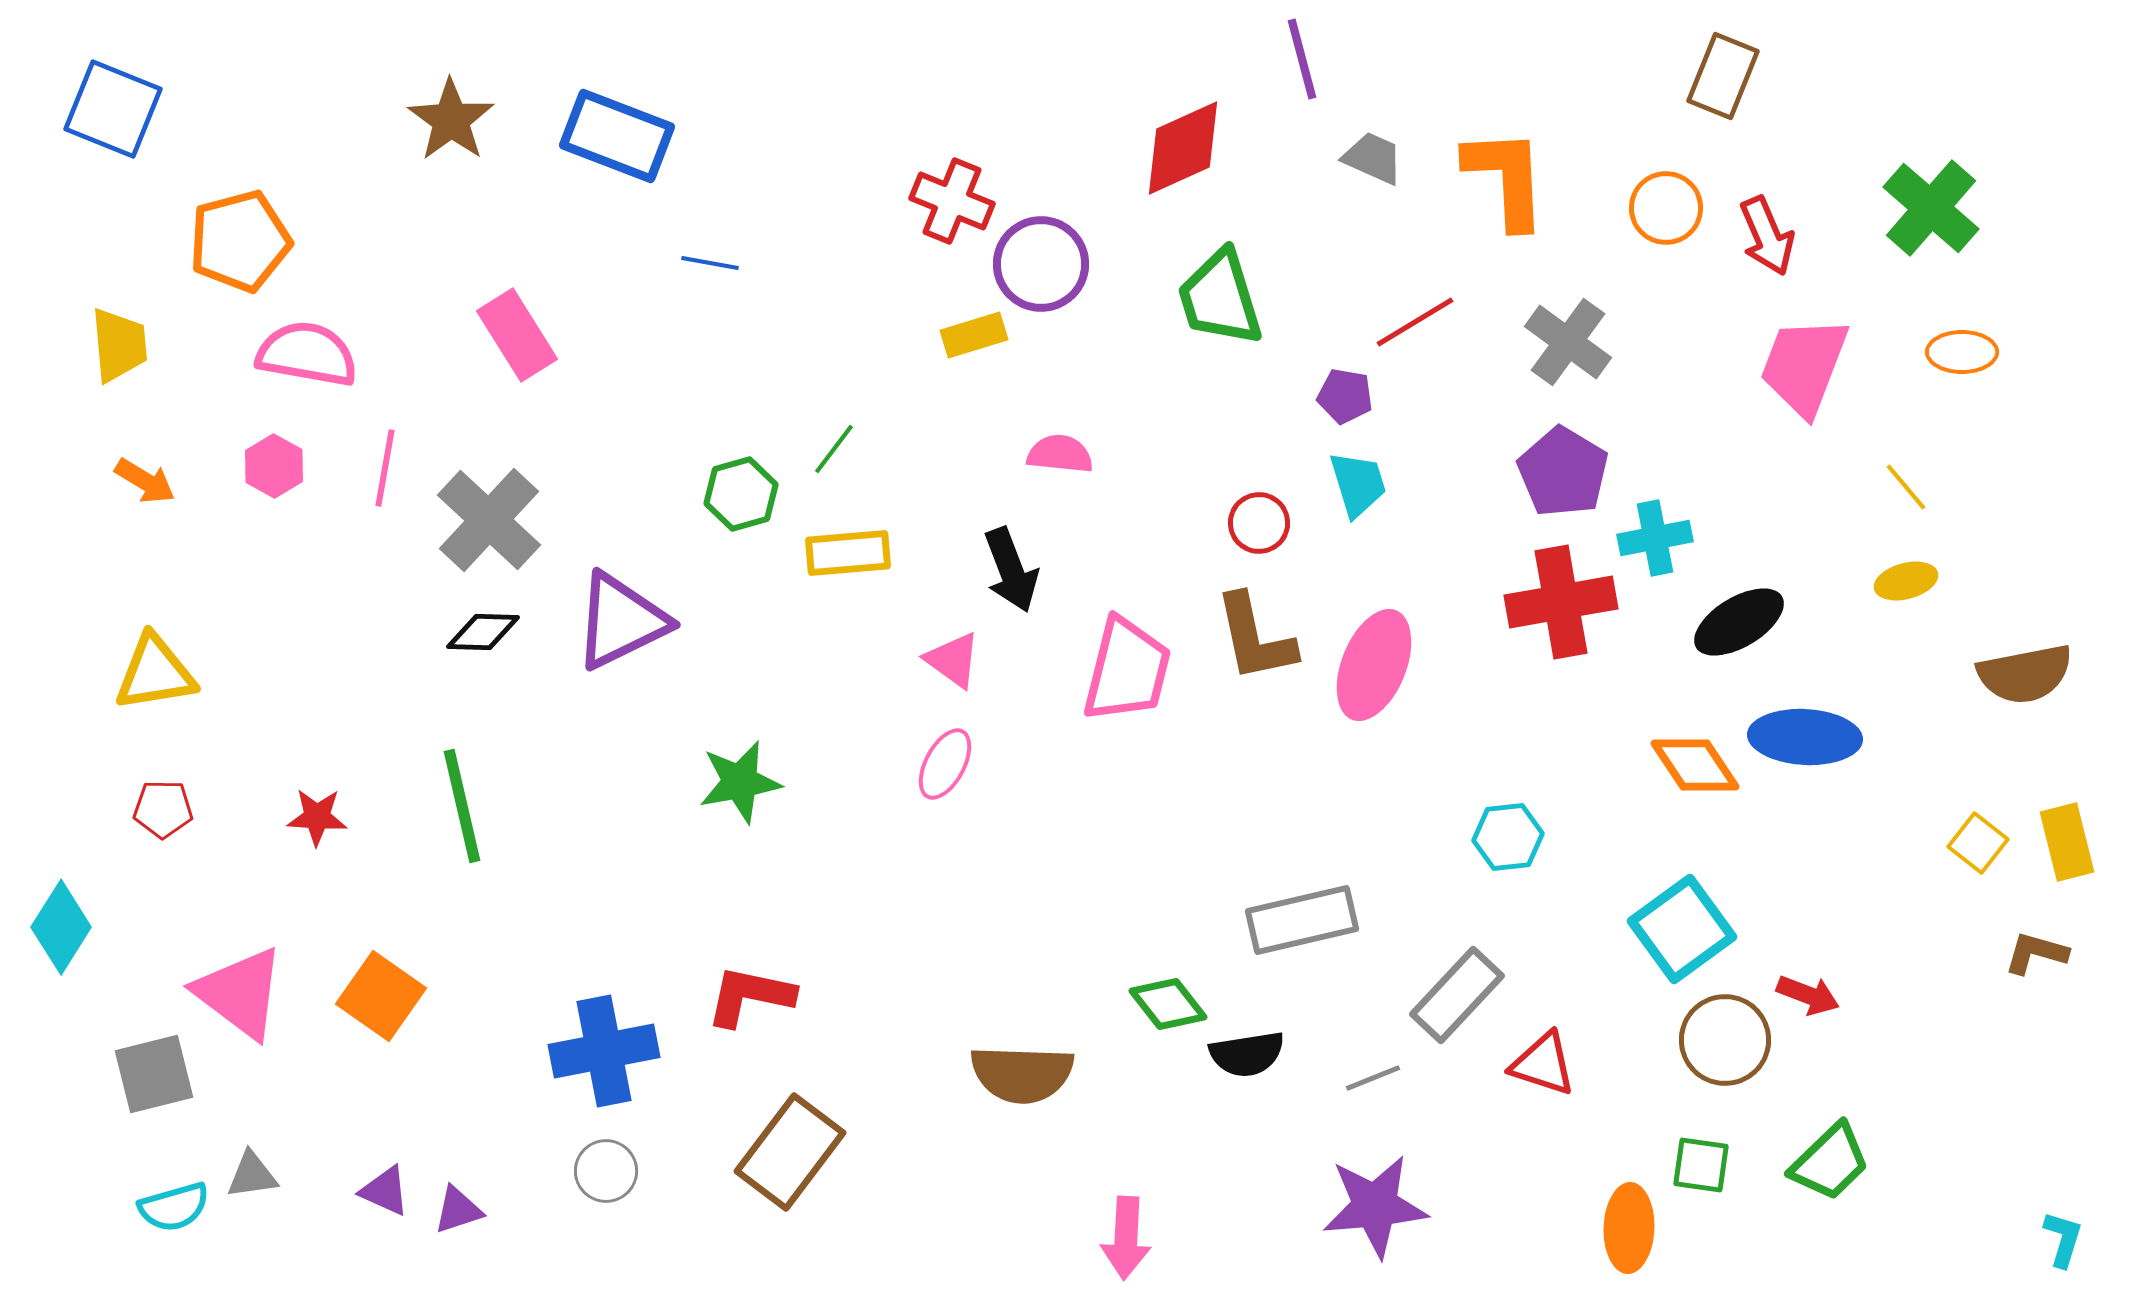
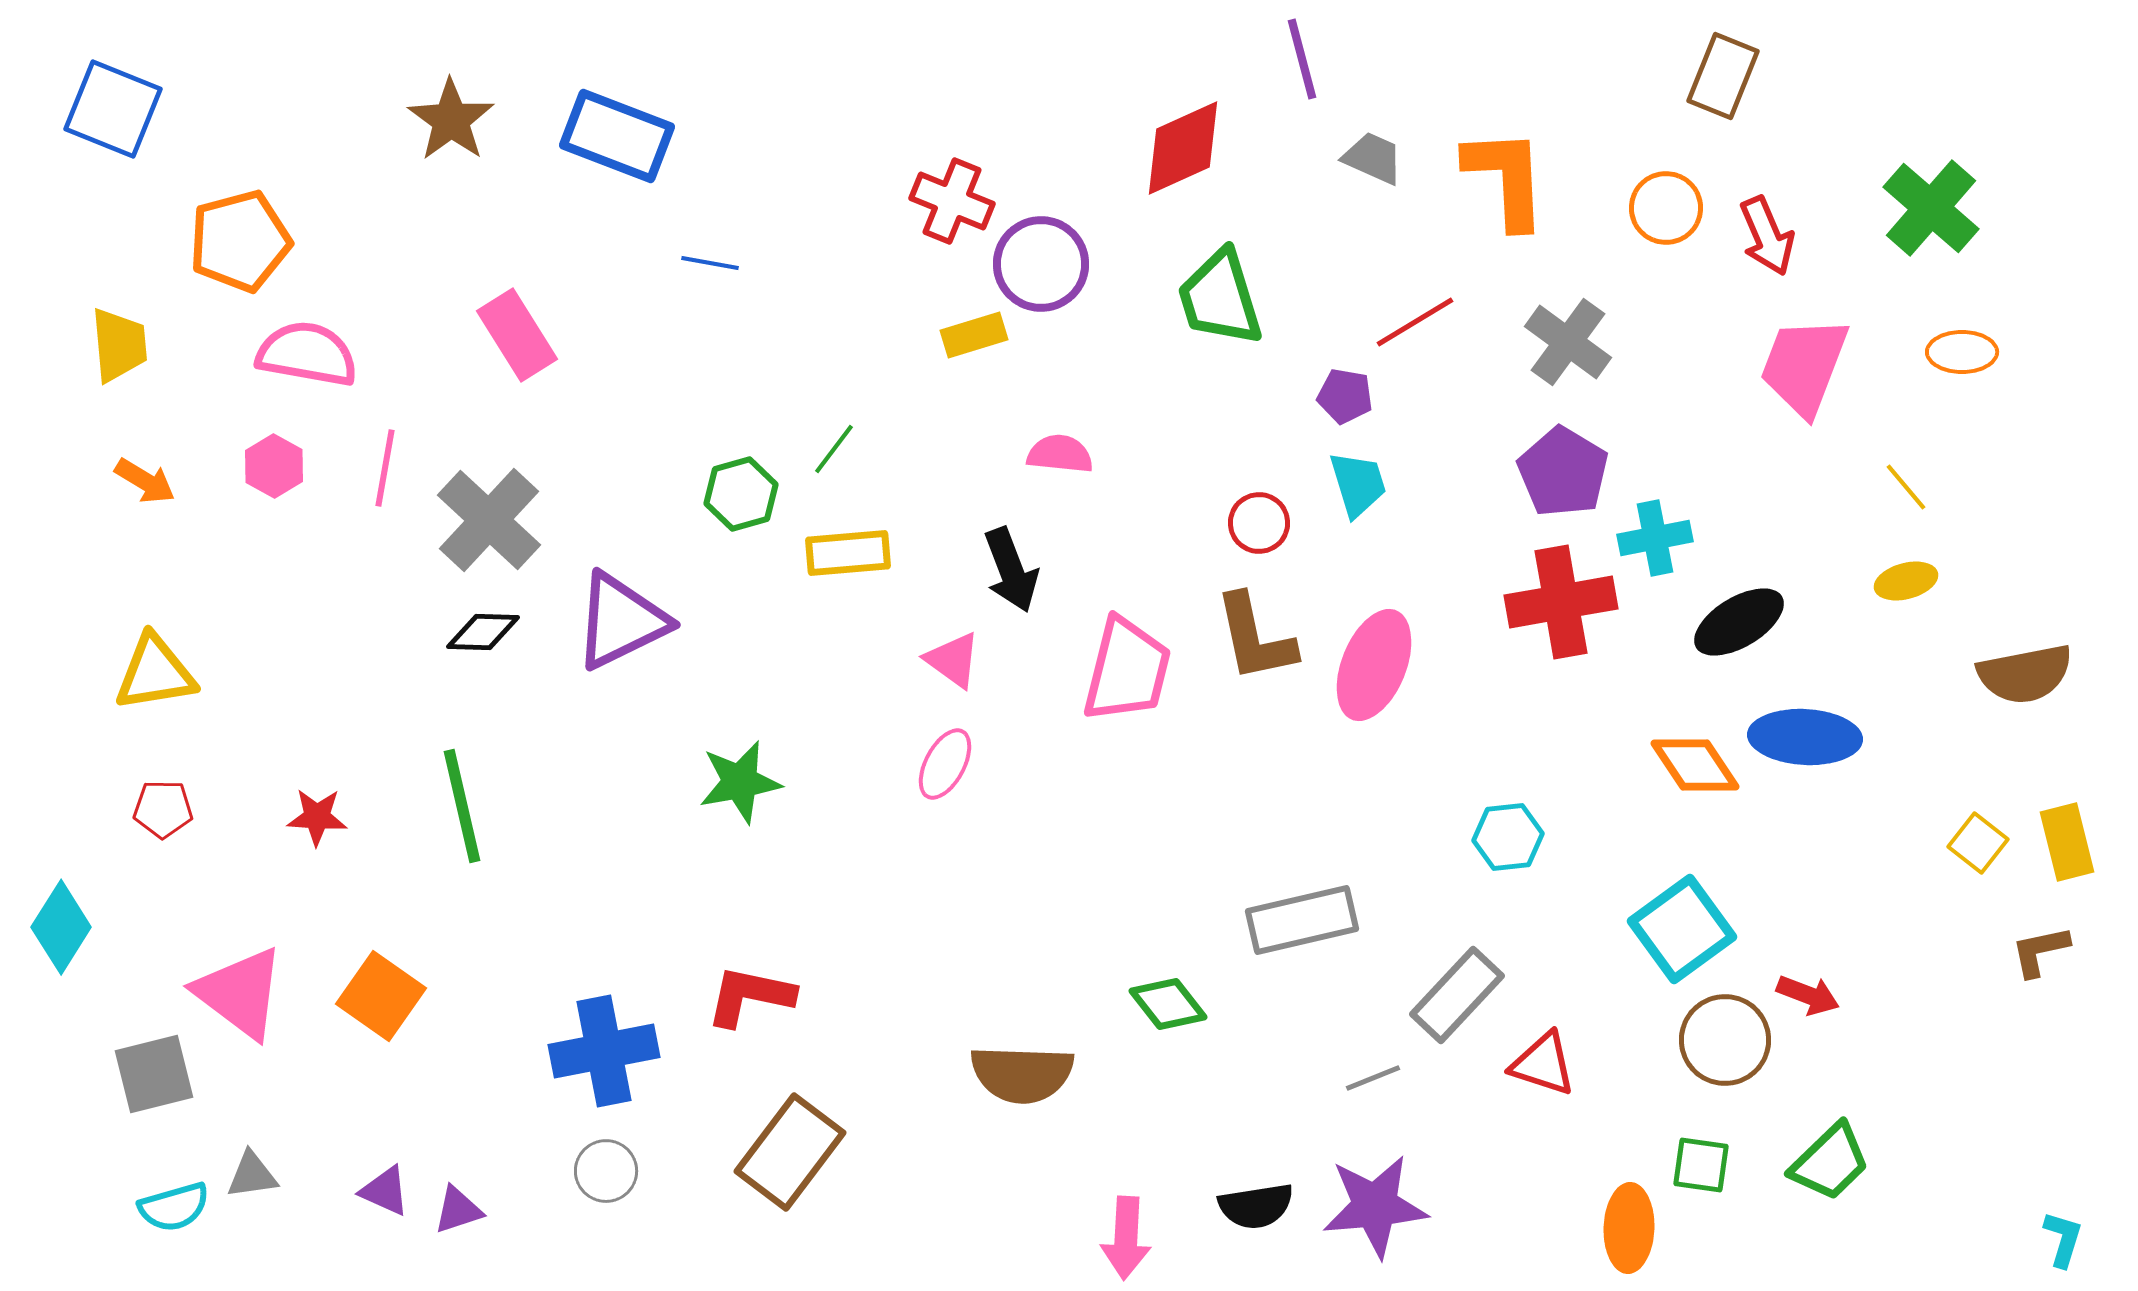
brown L-shape at (2036, 953): moved 4 px right, 2 px up; rotated 28 degrees counterclockwise
black semicircle at (1247, 1054): moved 9 px right, 152 px down
